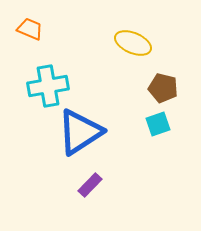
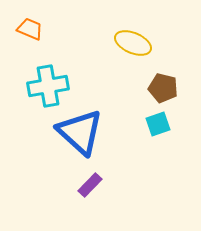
blue triangle: rotated 45 degrees counterclockwise
